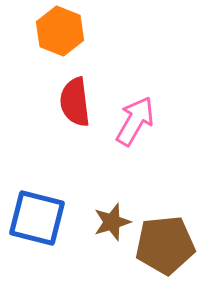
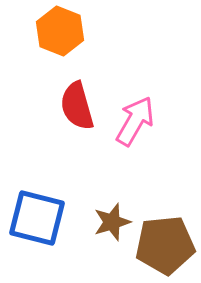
red semicircle: moved 2 px right, 4 px down; rotated 9 degrees counterclockwise
